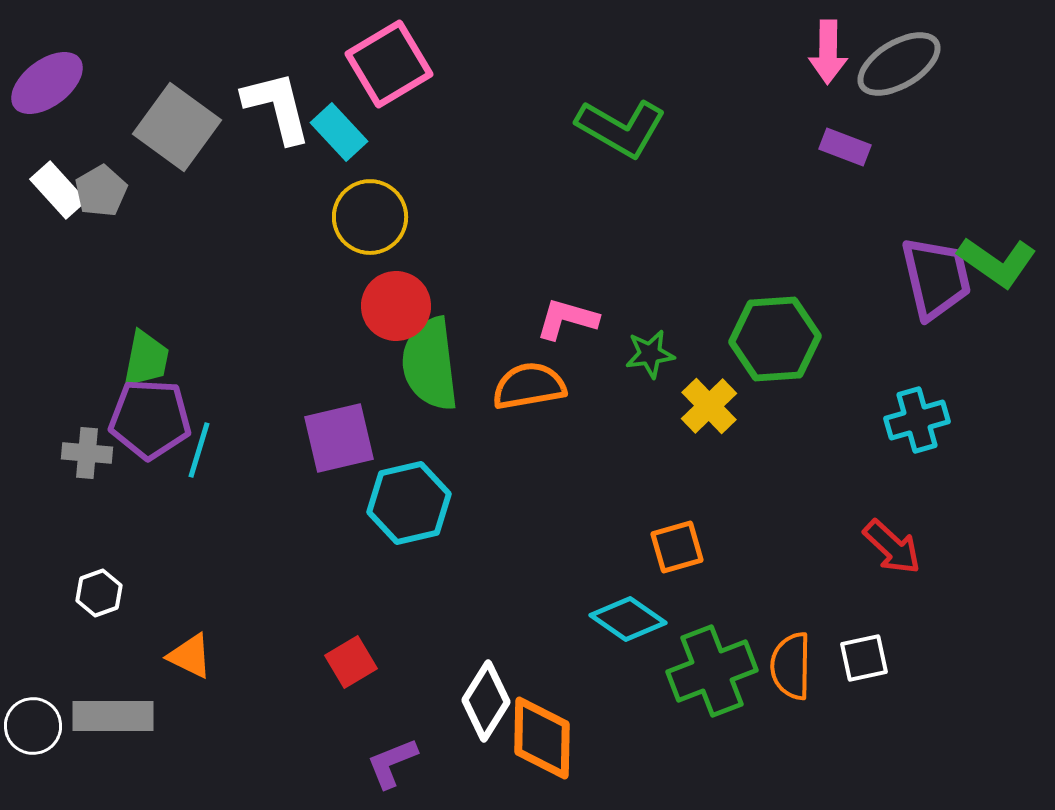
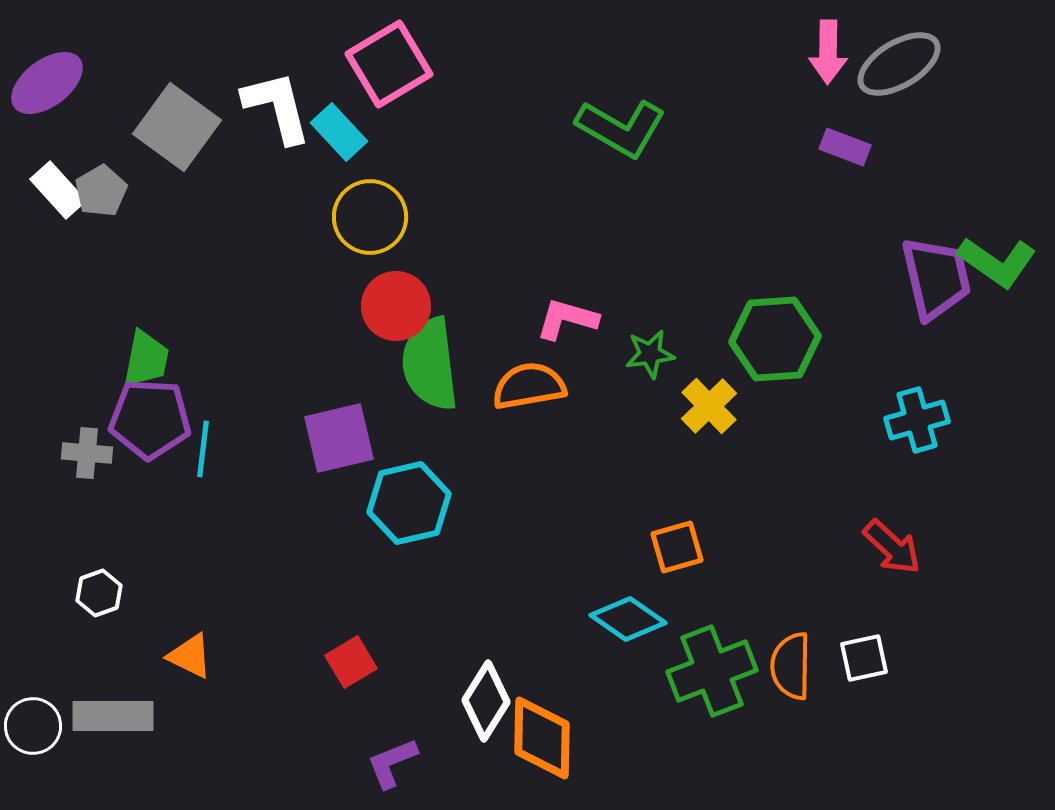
cyan line at (199, 450): moved 4 px right, 1 px up; rotated 10 degrees counterclockwise
